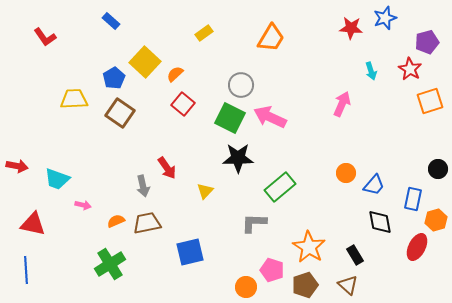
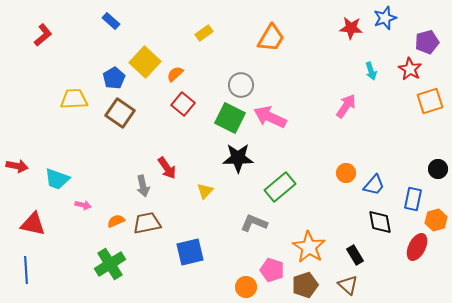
red L-shape at (45, 37): moved 2 px left, 2 px up; rotated 95 degrees counterclockwise
pink arrow at (342, 104): moved 4 px right, 2 px down; rotated 10 degrees clockwise
gray L-shape at (254, 223): rotated 20 degrees clockwise
